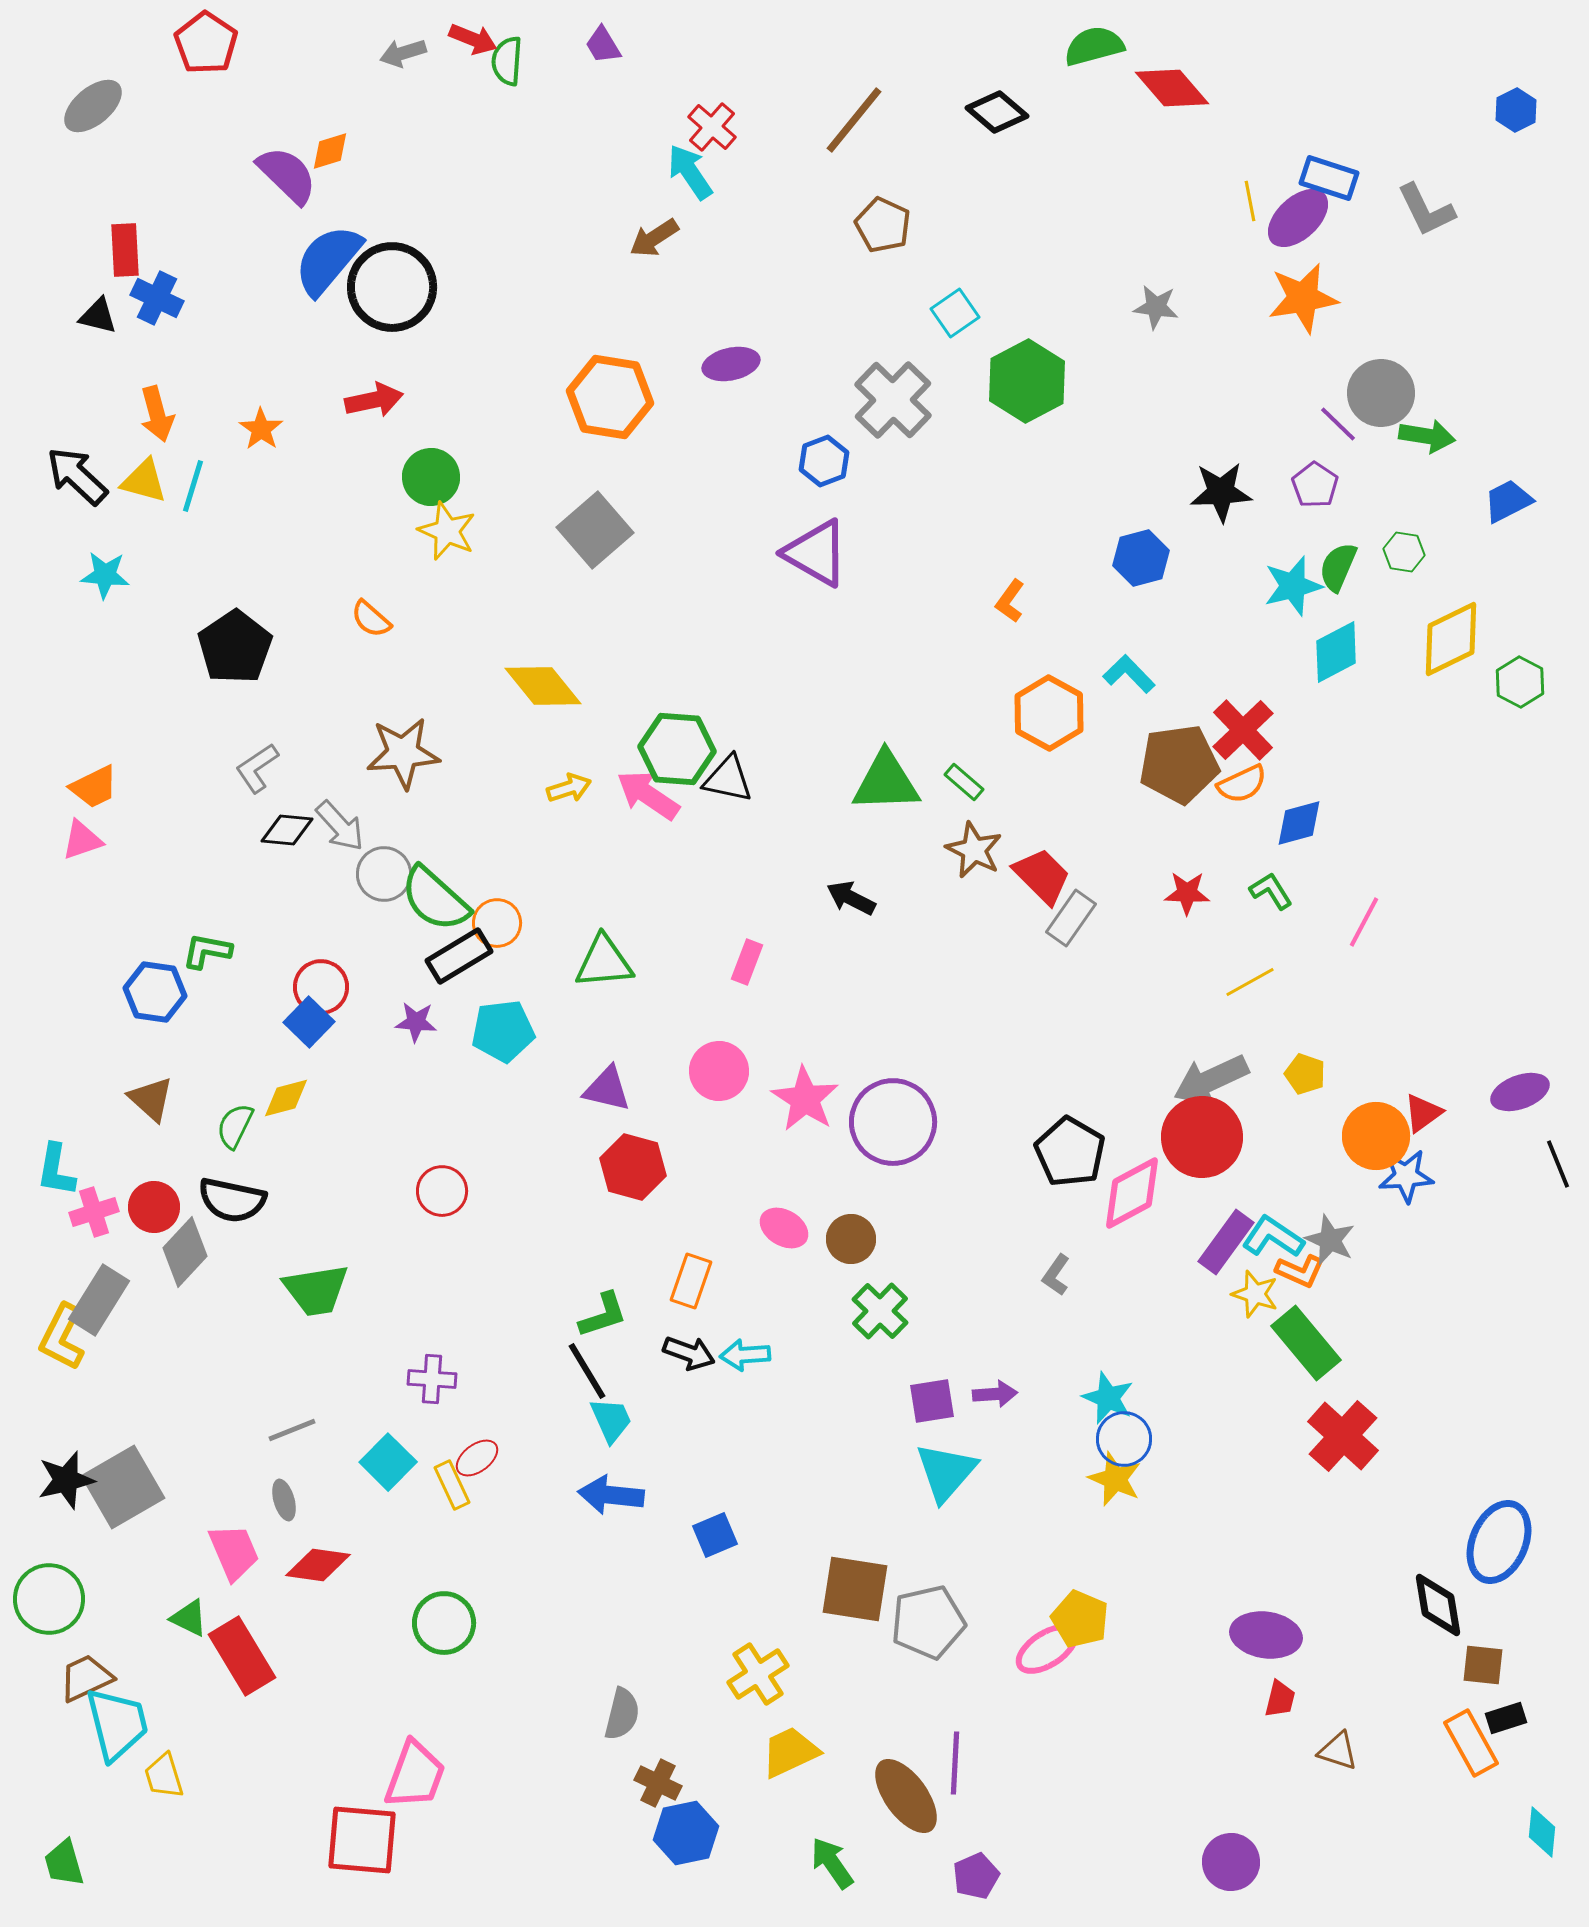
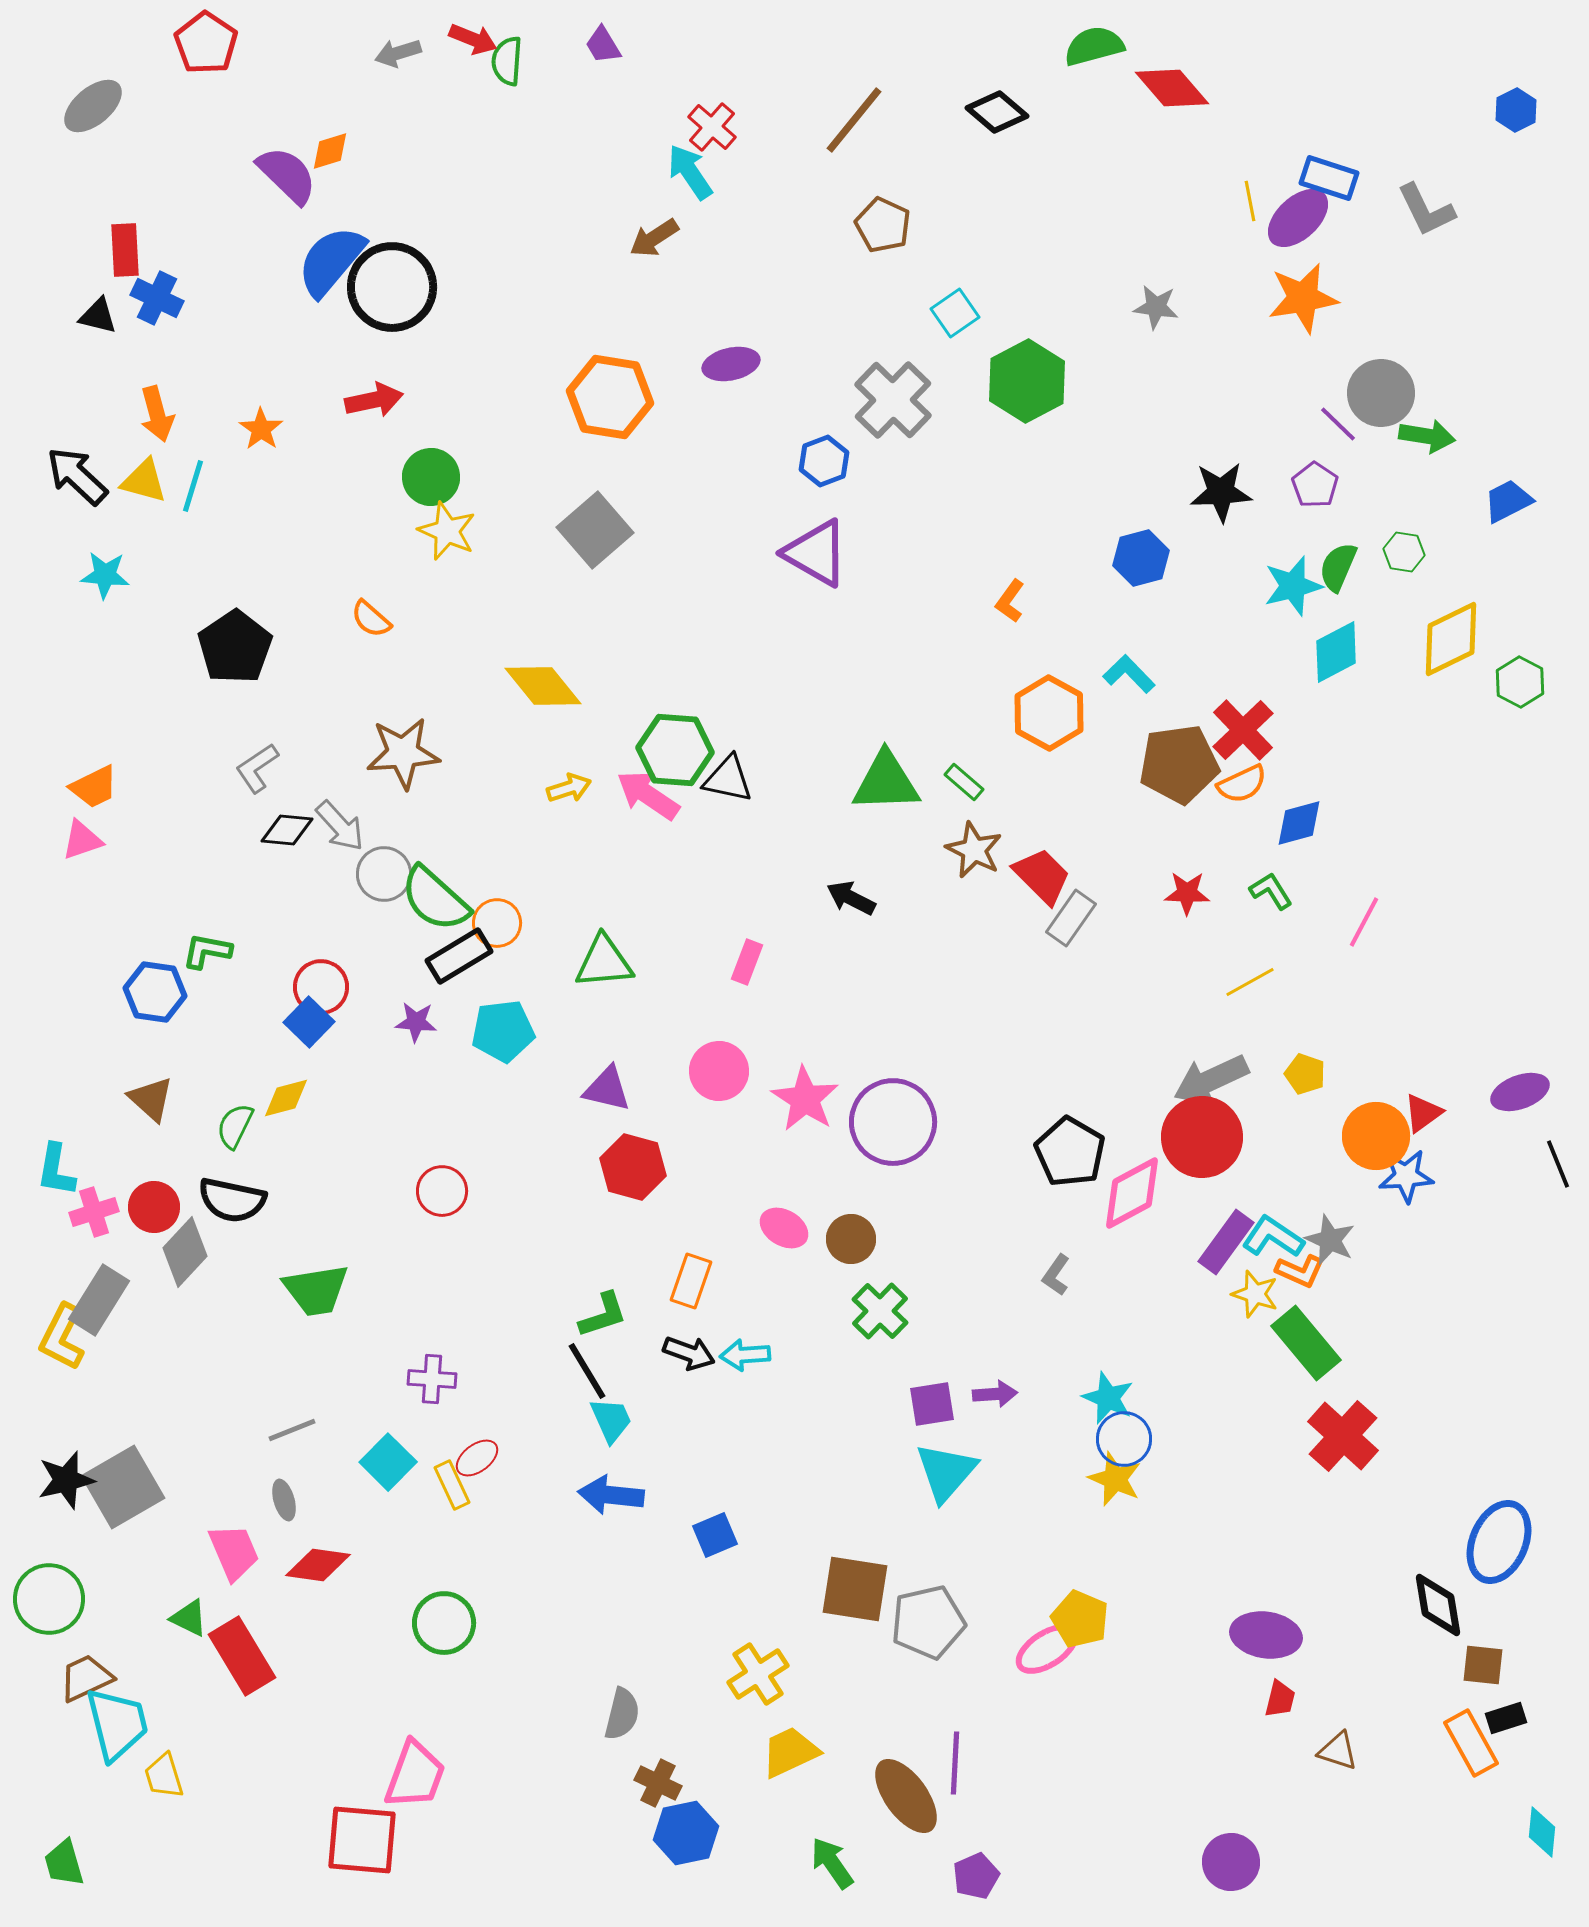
gray arrow at (403, 53): moved 5 px left
blue semicircle at (328, 260): moved 3 px right, 1 px down
green hexagon at (677, 749): moved 2 px left, 1 px down
purple square at (932, 1401): moved 3 px down
